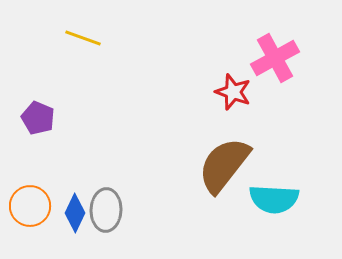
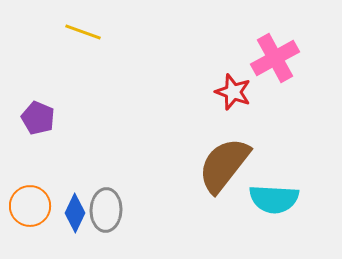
yellow line: moved 6 px up
